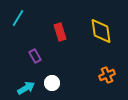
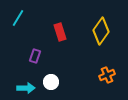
yellow diamond: rotated 44 degrees clockwise
purple rectangle: rotated 48 degrees clockwise
white circle: moved 1 px left, 1 px up
cyan arrow: rotated 30 degrees clockwise
